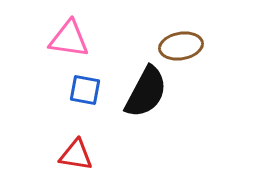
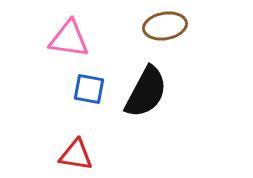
brown ellipse: moved 16 px left, 20 px up
blue square: moved 4 px right, 1 px up
